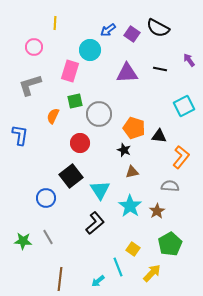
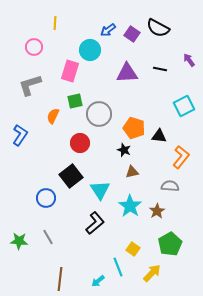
blue L-shape: rotated 25 degrees clockwise
green star: moved 4 px left
